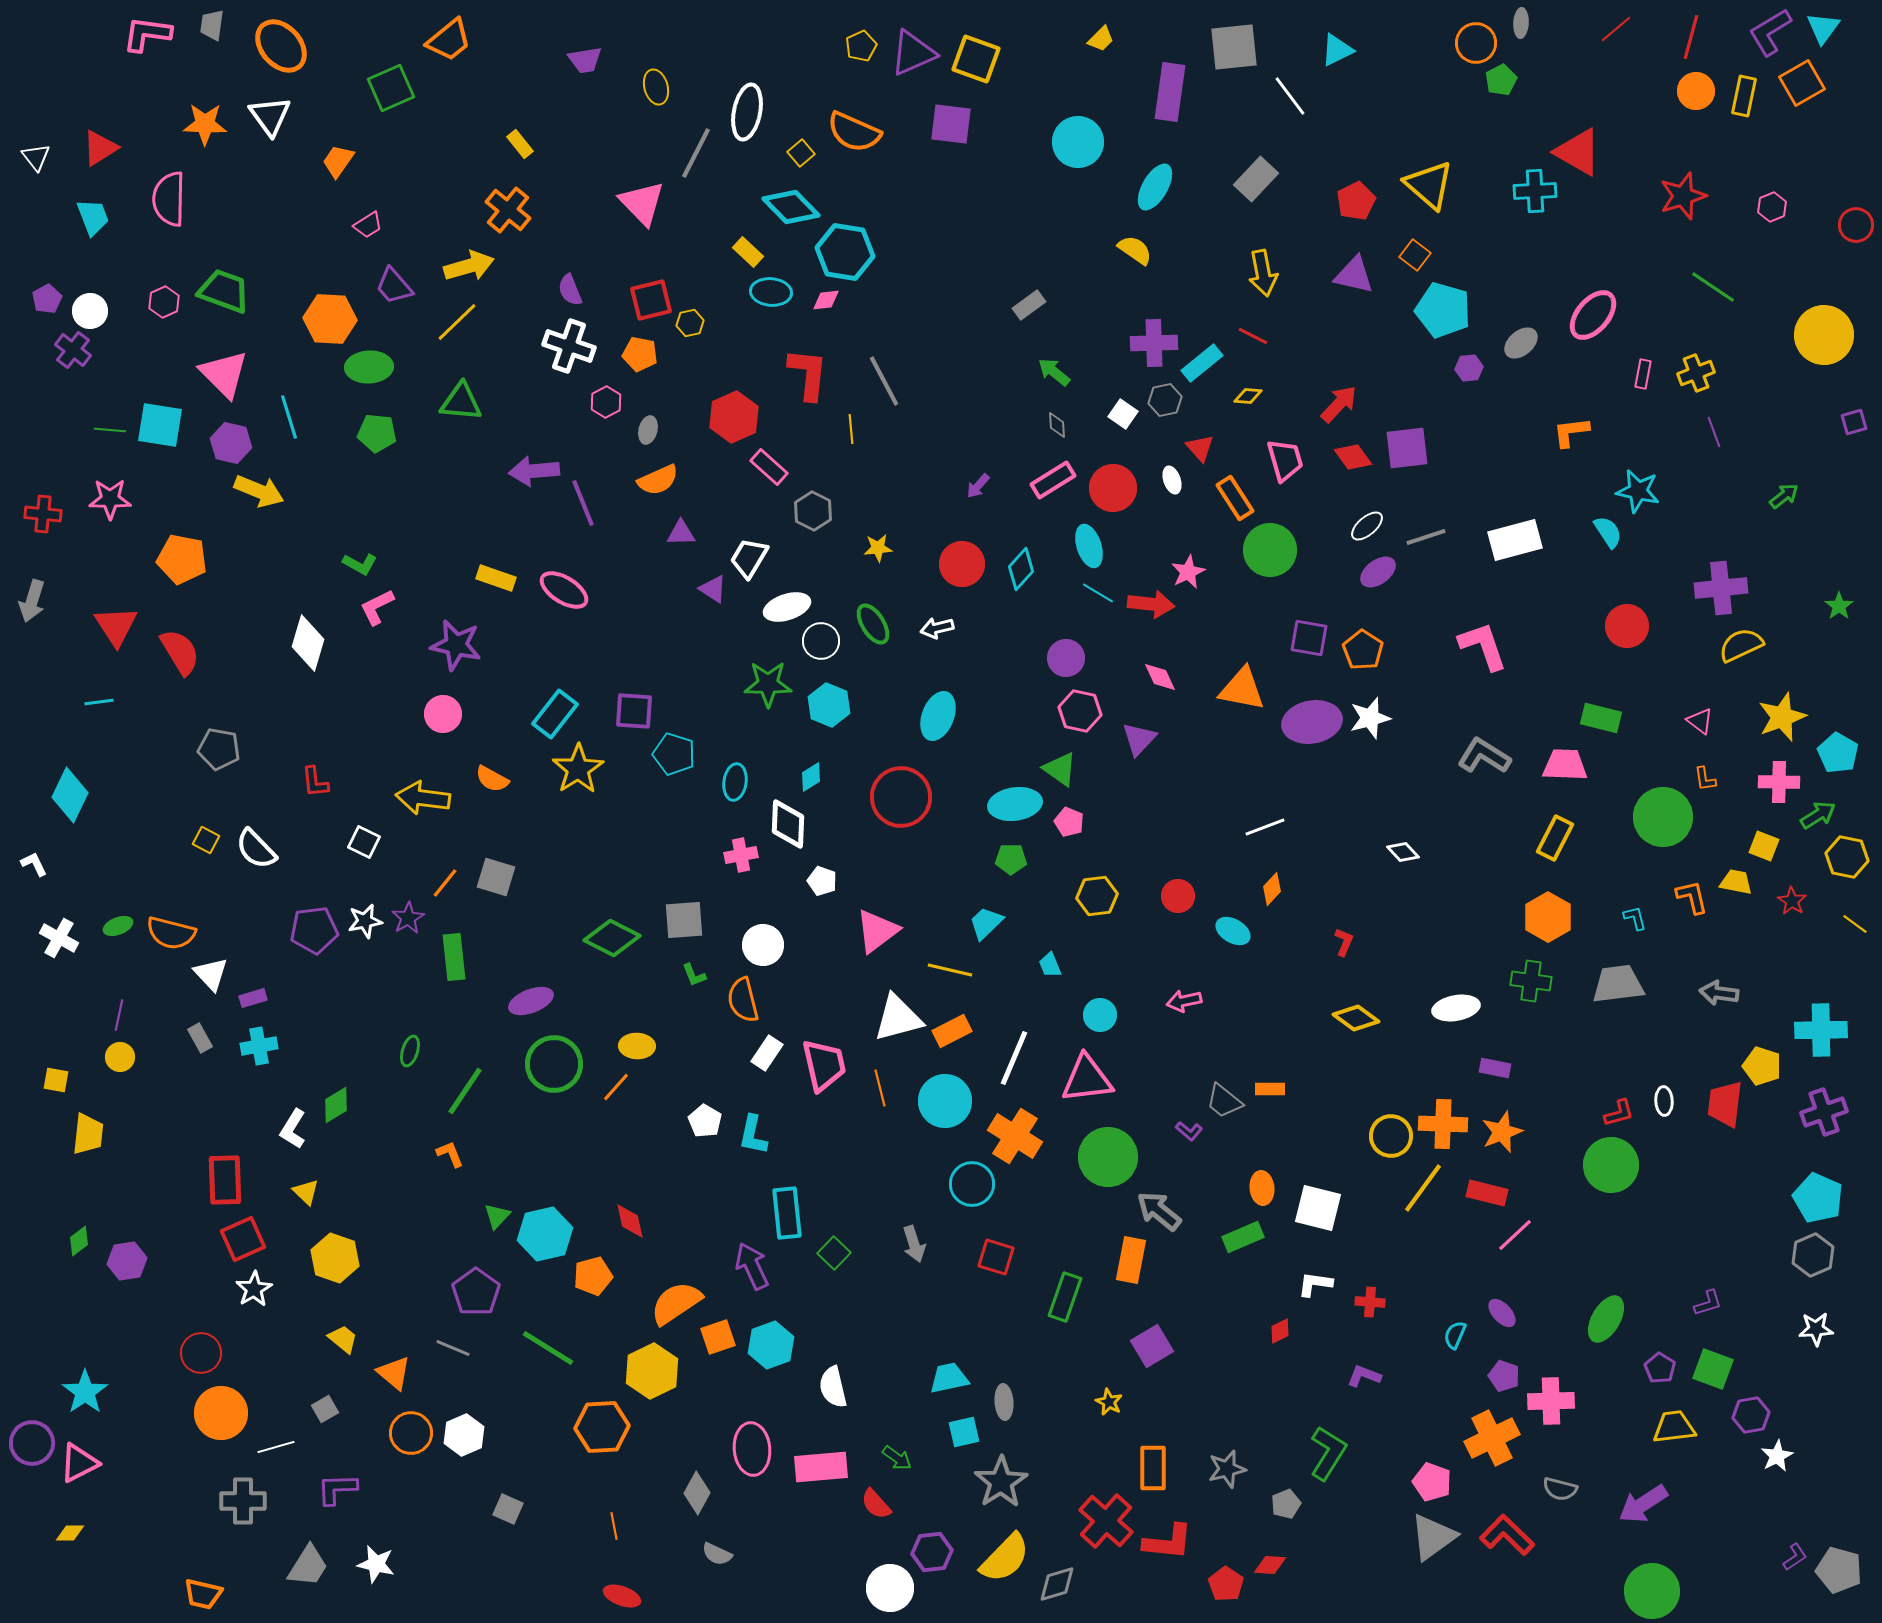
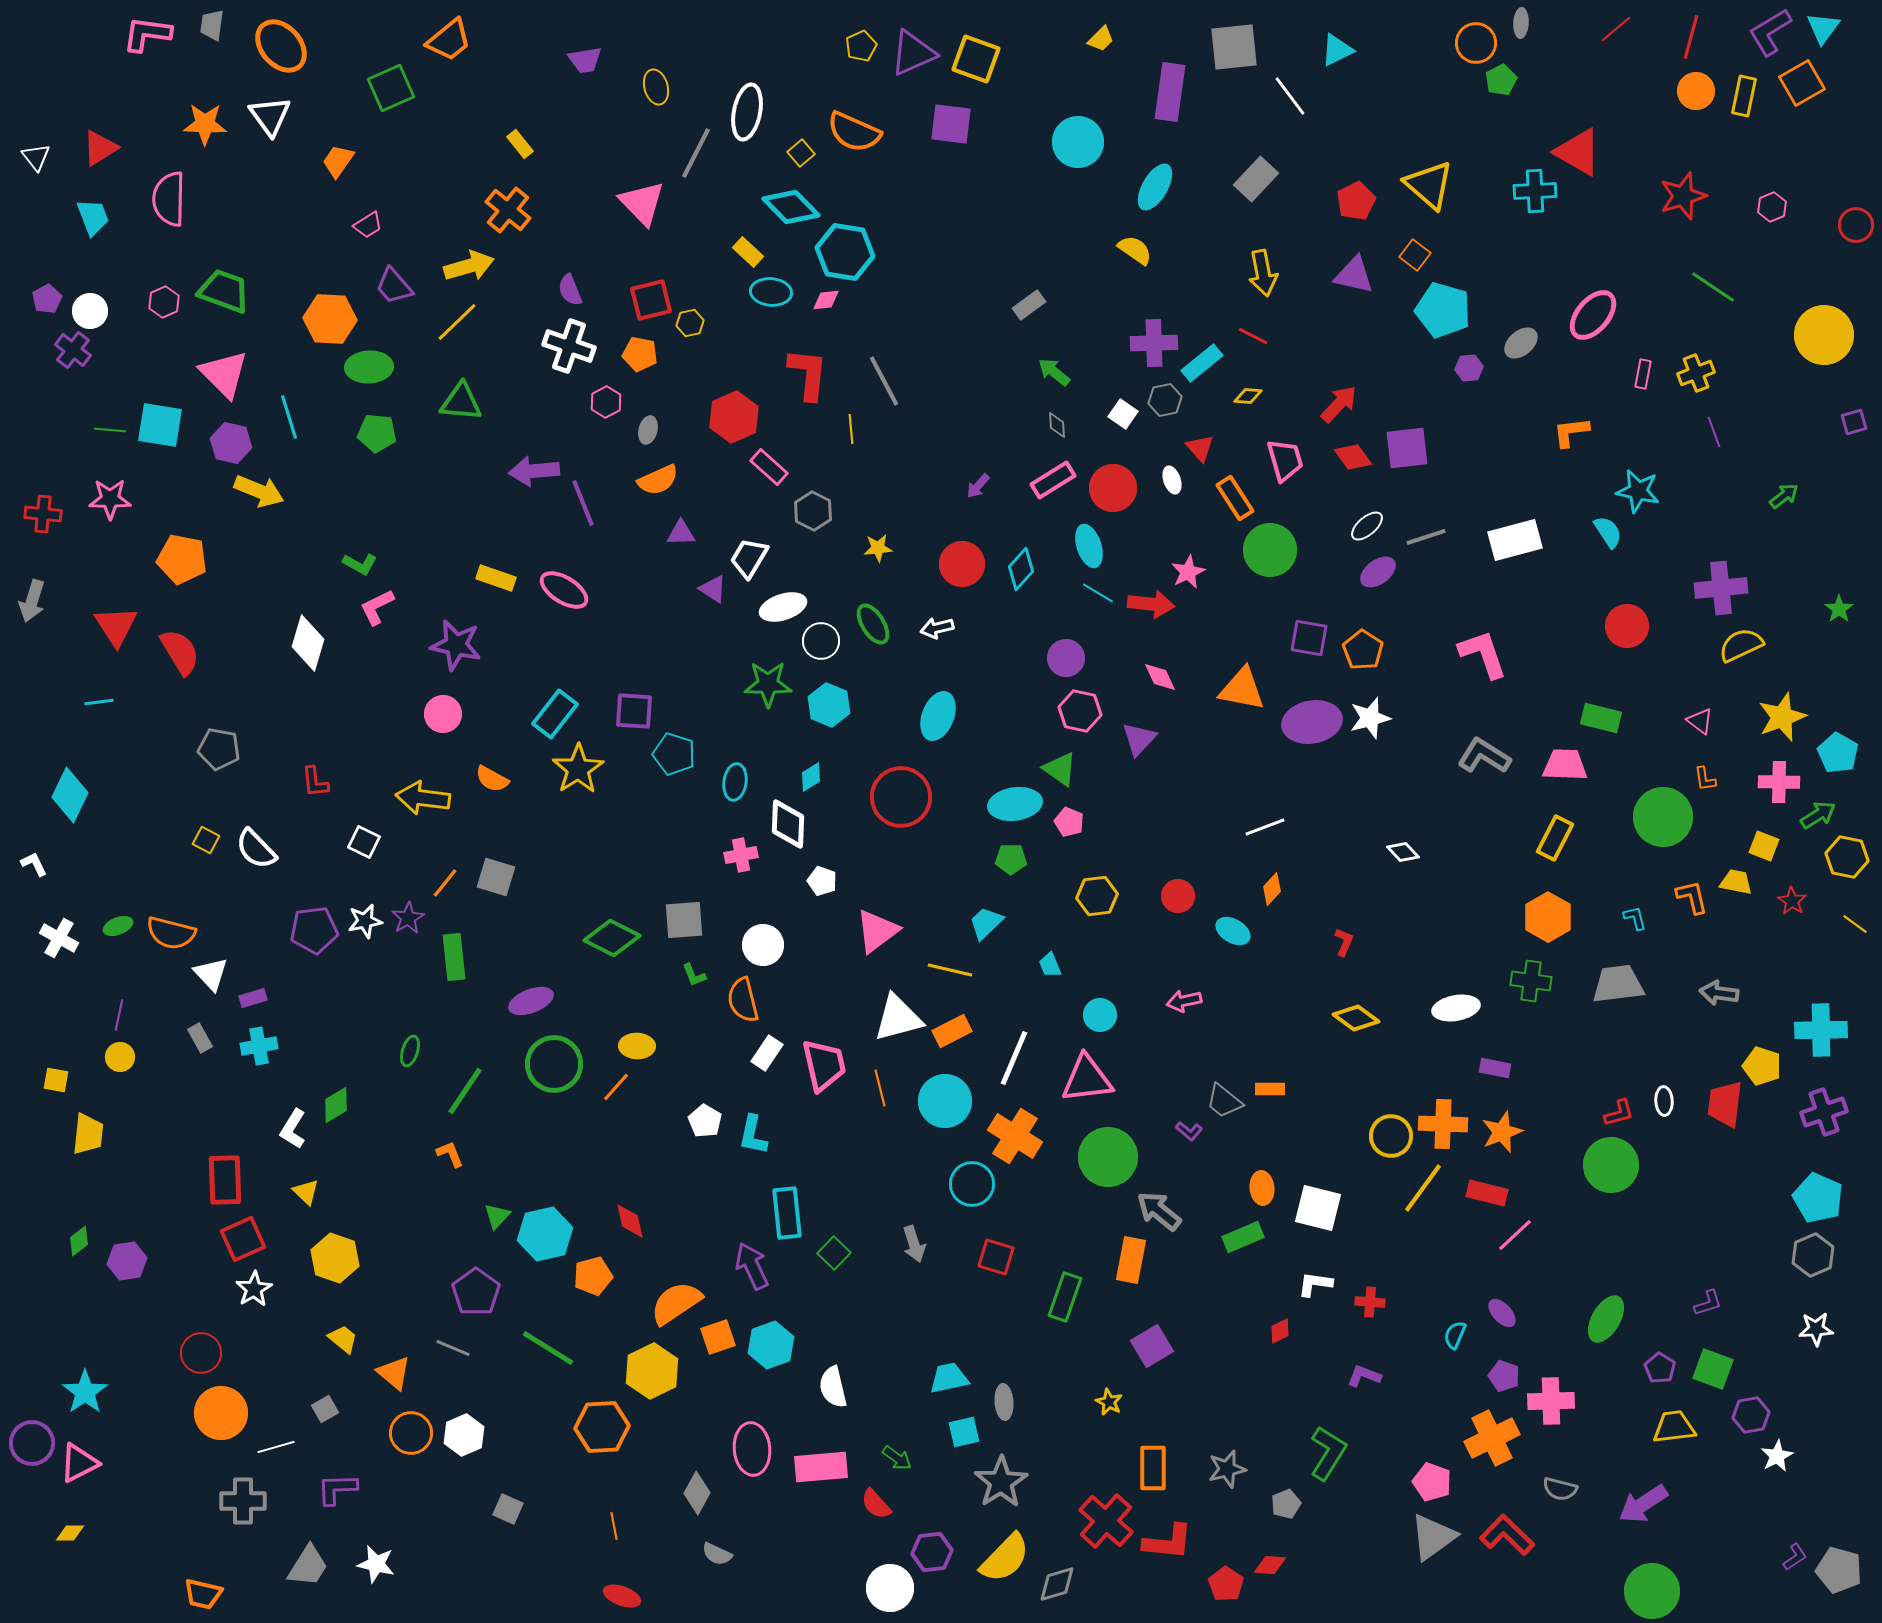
green star at (1839, 606): moved 3 px down
white ellipse at (787, 607): moved 4 px left
pink L-shape at (1483, 646): moved 8 px down
